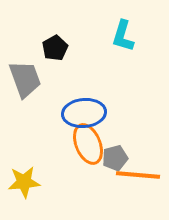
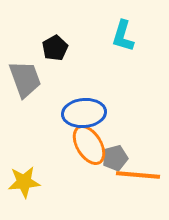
orange ellipse: moved 1 px right, 1 px down; rotated 9 degrees counterclockwise
